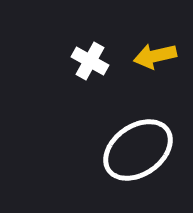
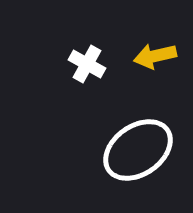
white cross: moved 3 px left, 3 px down
